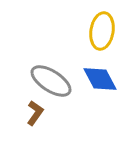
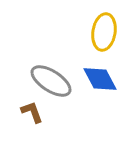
yellow ellipse: moved 2 px right, 1 px down
brown L-shape: moved 3 px left, 1 px up; rotated 55 degrees counterclockwise
